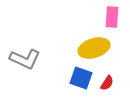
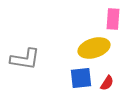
pink rectangle: moved 1 px right, 2 px down
gray L-shape: rotated 16 degrees counterclockwise
blue square: rotated 25 degrees counterclockwise
